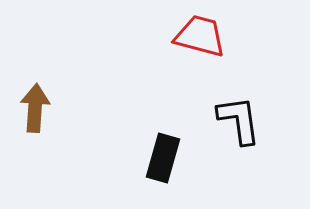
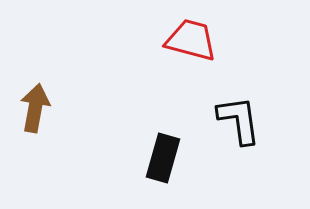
red trapezoid: moved 9 px left, 4 px down
brown arrow: rotated 6 degrees clockwise
